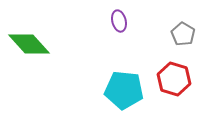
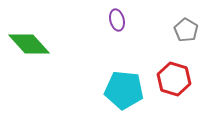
purple ellipse: moved 2 px left, 1 px up
gray pentagon: moved 3 px right, 4 px up
